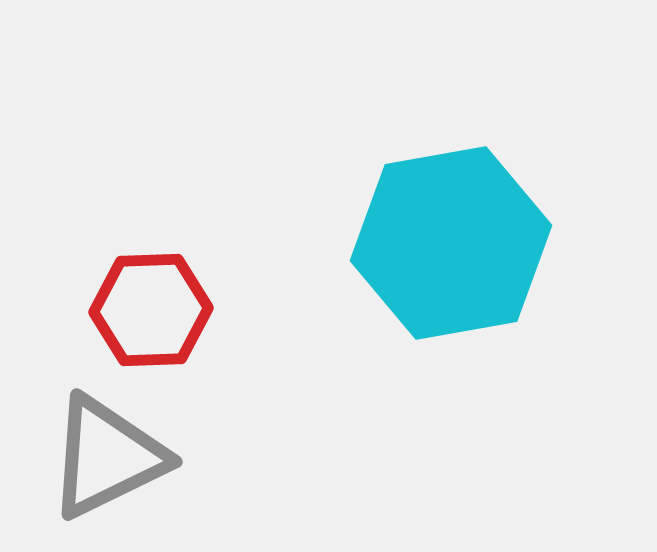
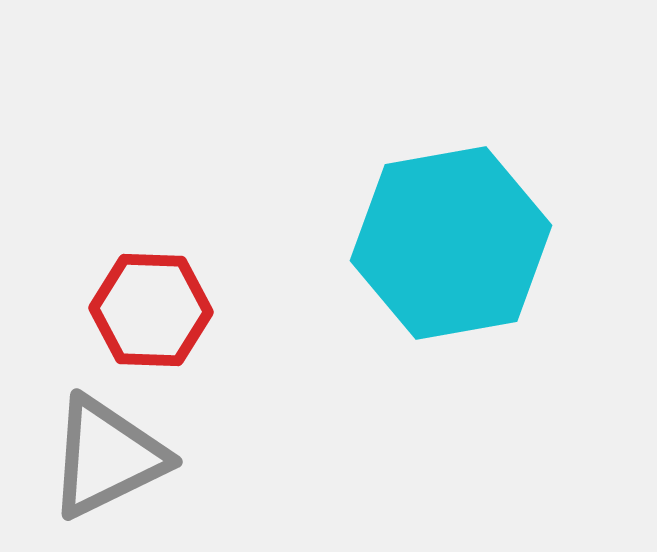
red hexagon: rotated 4 degrees clockwise
